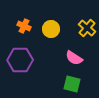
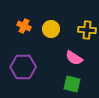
yellow cross: moved 2 px down; rotated 36 degrees counterclockwise
purple hexagon: moved 3 px right, 7 px down
